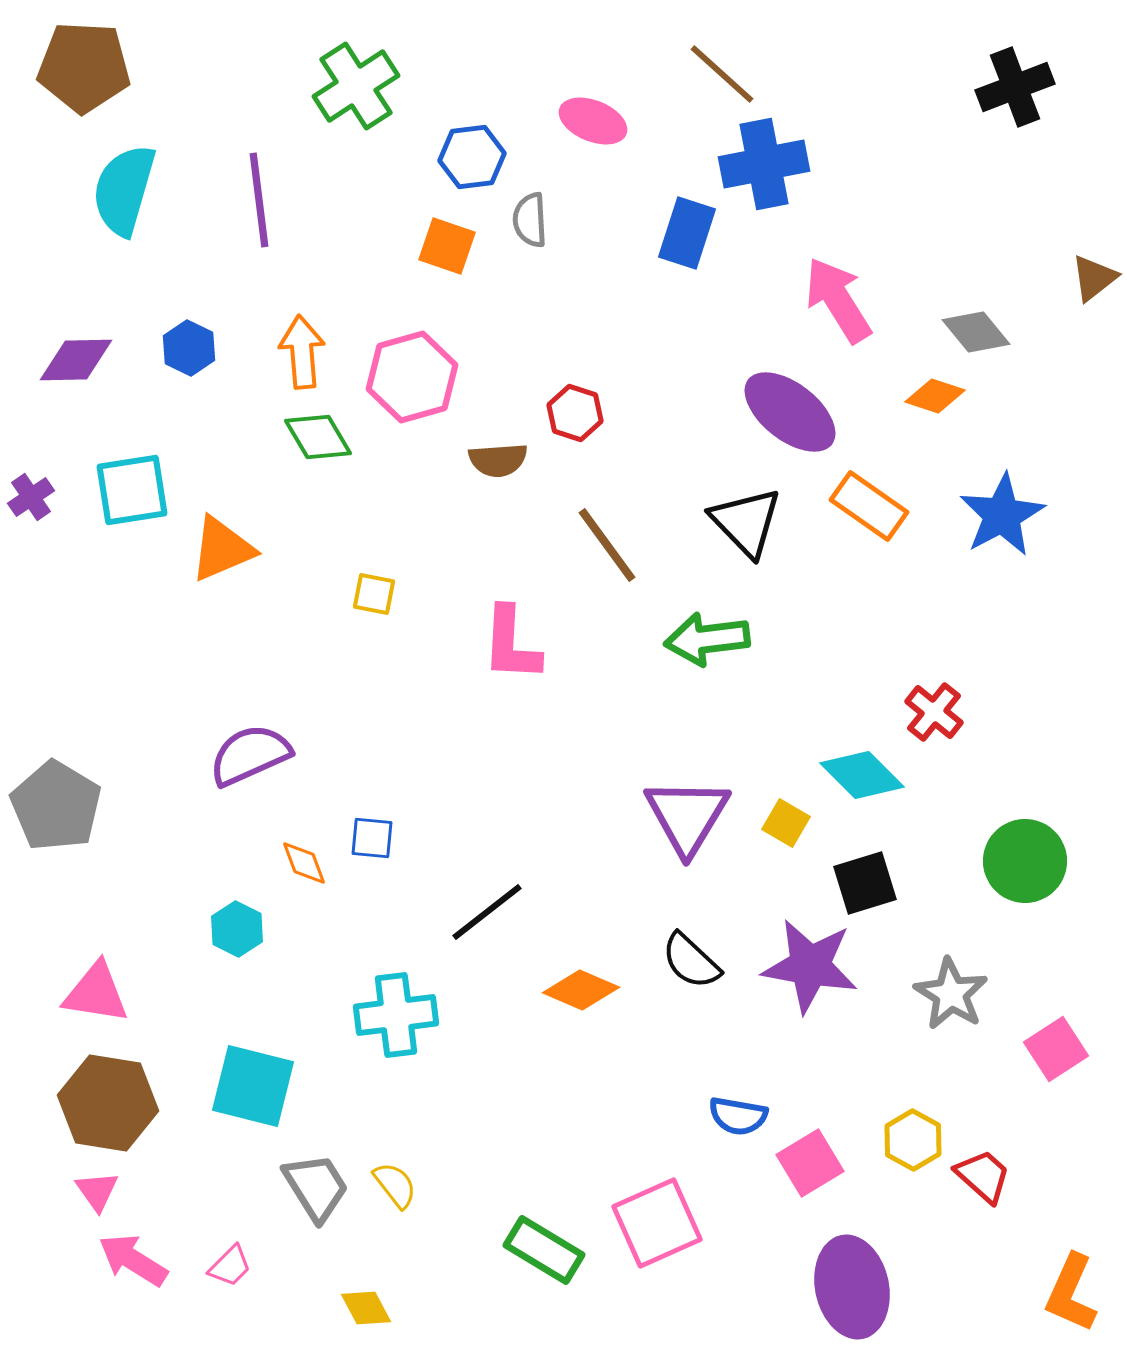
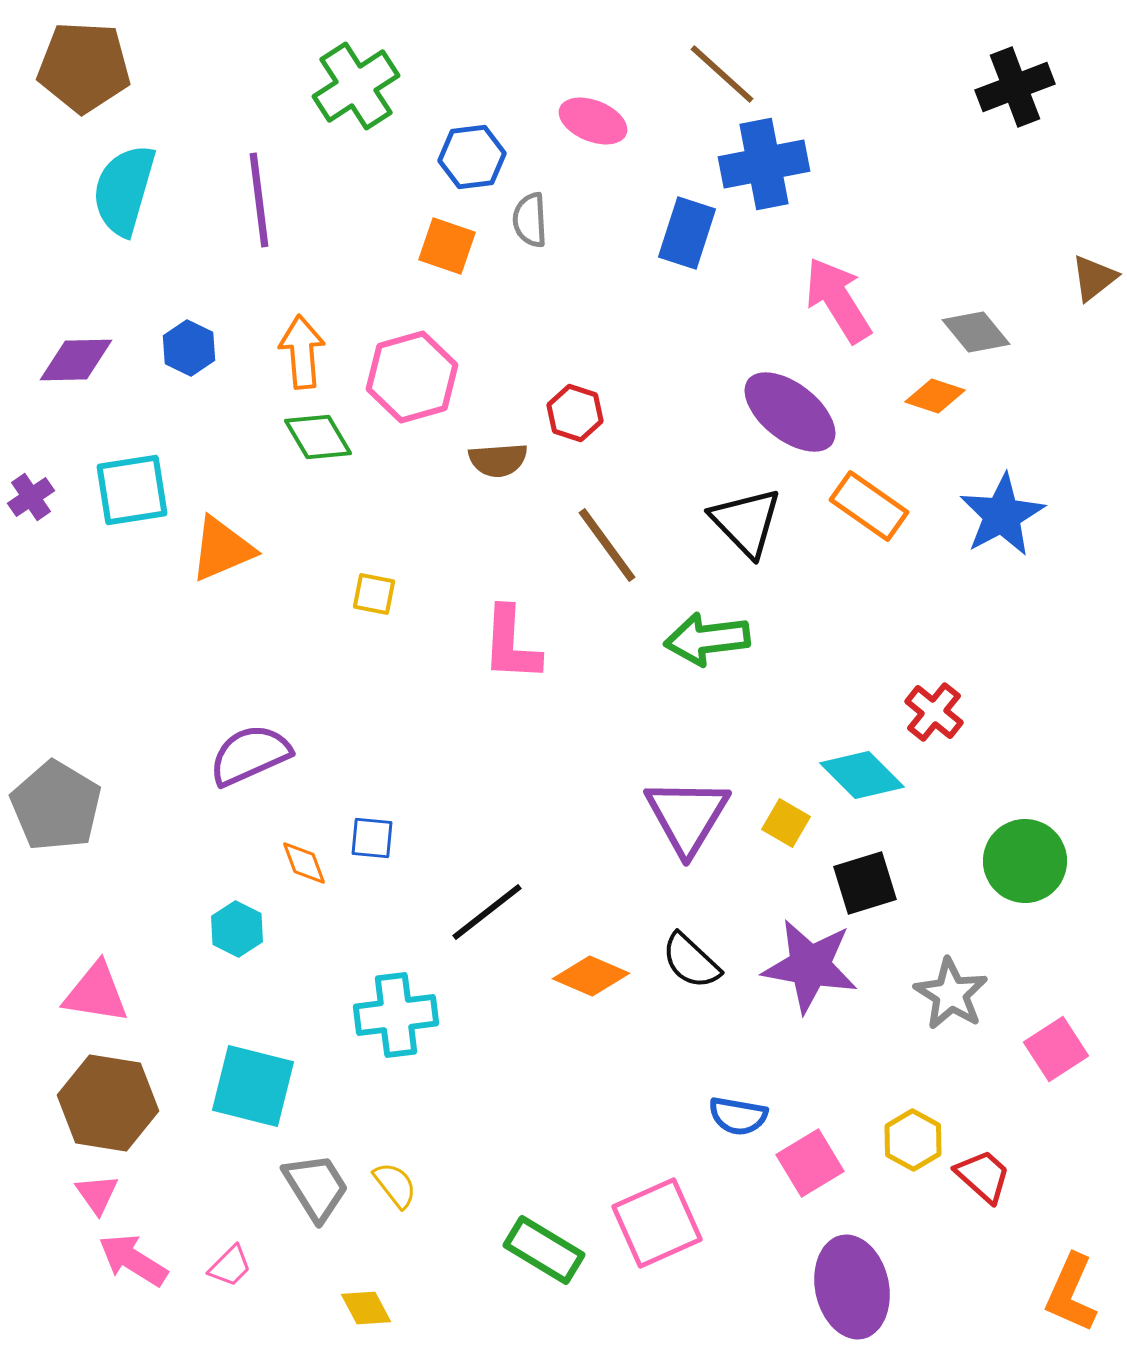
orange diamond at (581, 990): moved 10 px right, 14 px up
pink triangle at (97, 1191): moved 3 px down
